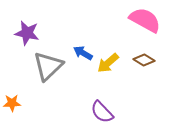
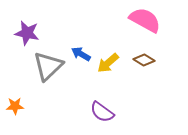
blue arrow: moved 2 px left, 1 px down
orange star: moved 3 px right, 3 px down
purple semicircle: rotated 10 degrees counterclockwise
